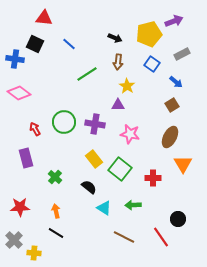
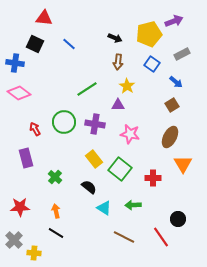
blue cross: moved 4 px down
green line: moved 15 px down
